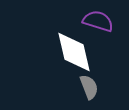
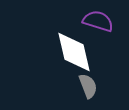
gray semicircle: moved 1 px left, 1 px up
